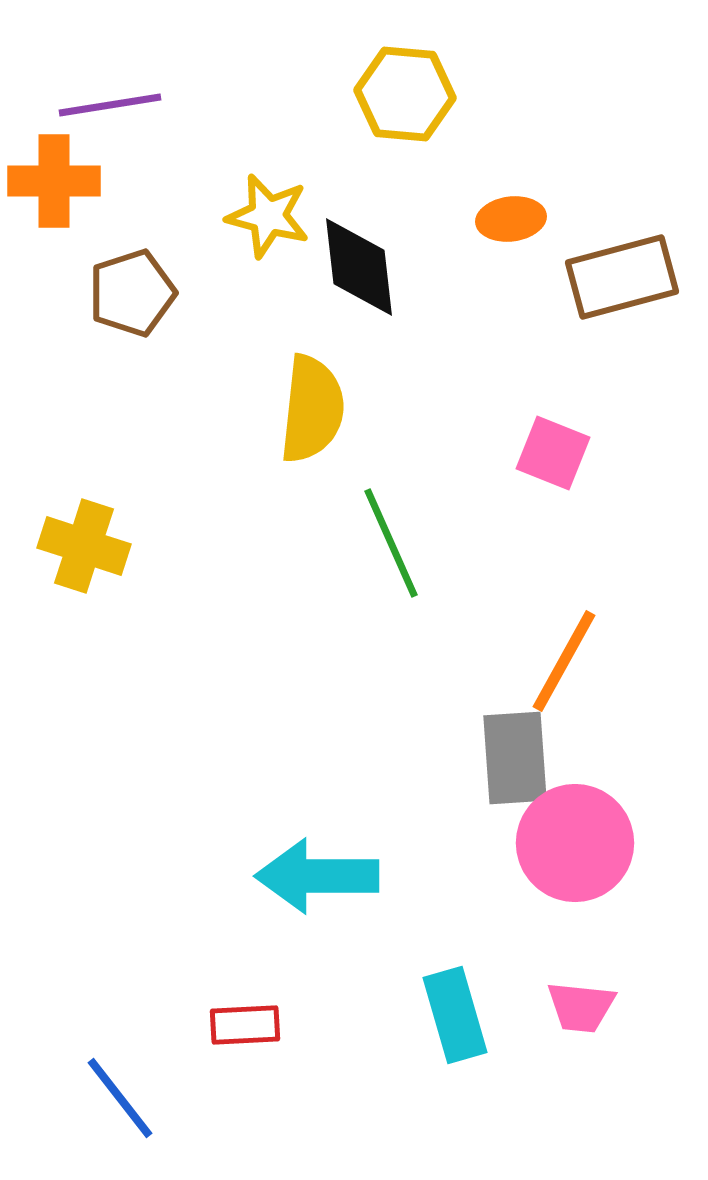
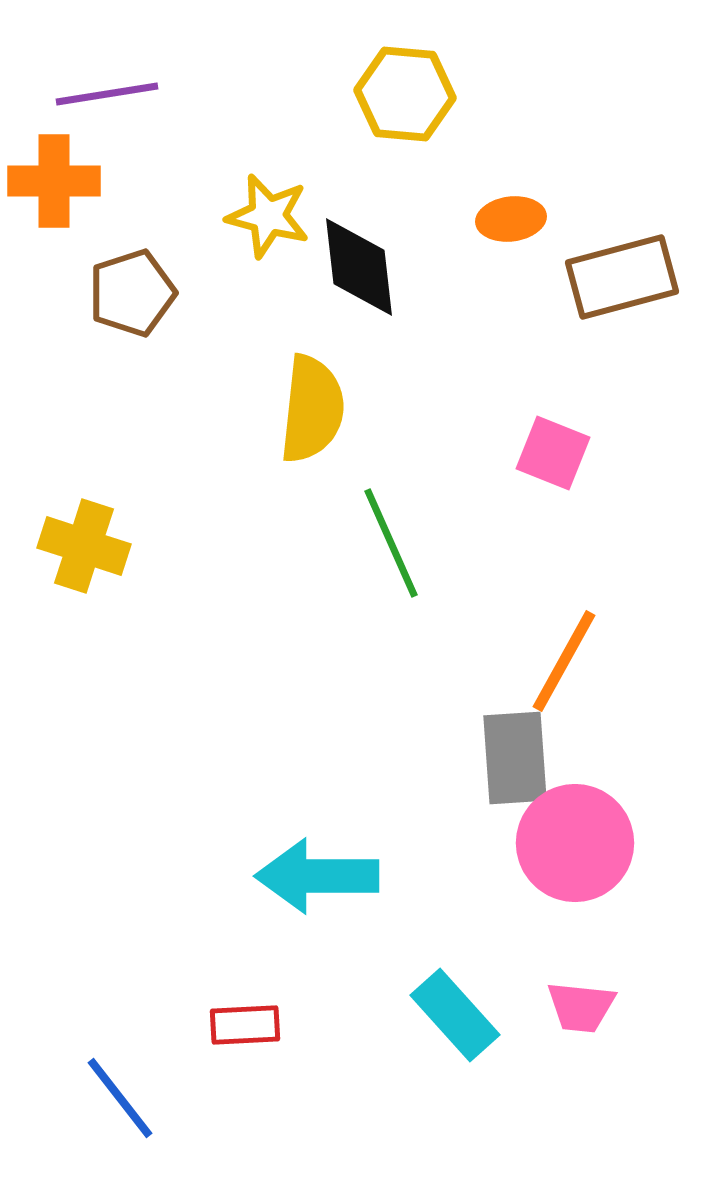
purple line: moved 3 px left, 11 px up
cyan rectangle: rotated 26 degrees counterclockwise
